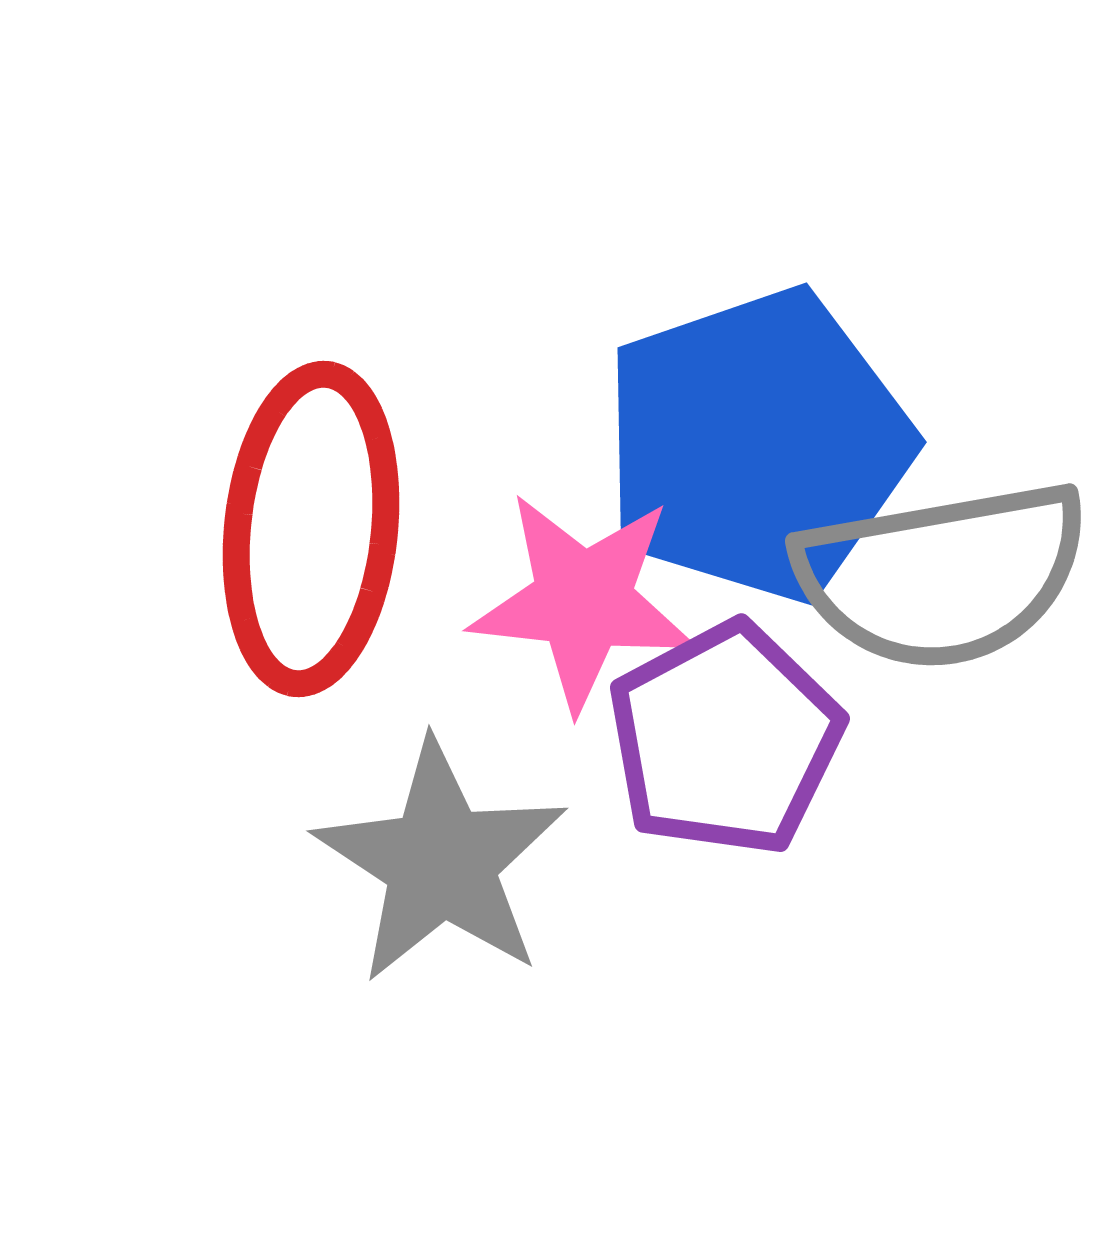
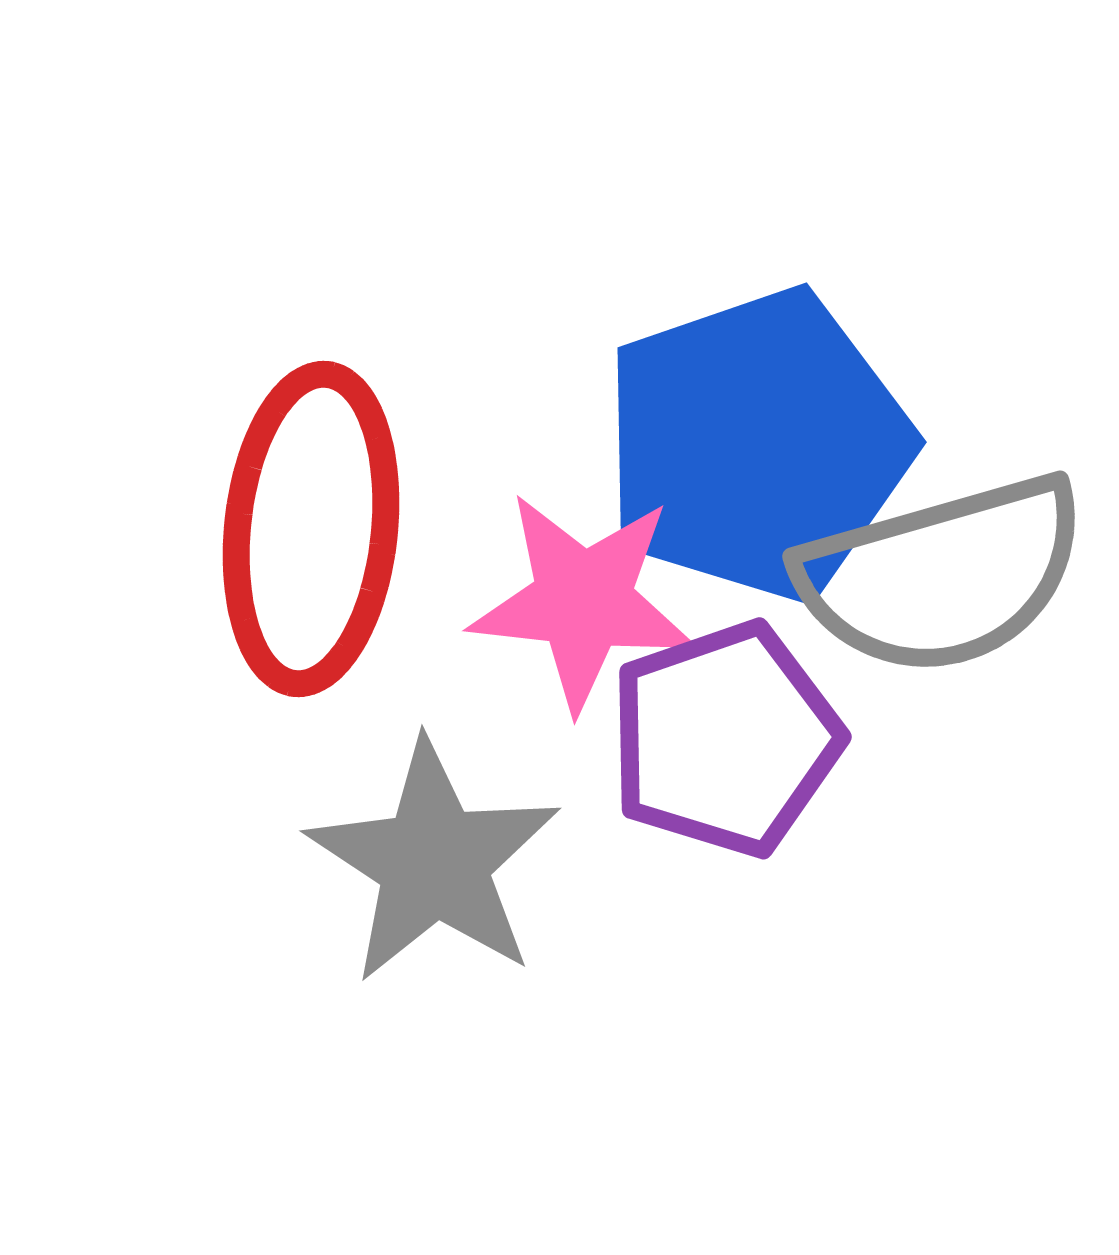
gray semicircle: rotated 6 degrees counterclockwise
purple pentagon: rotated 9 degrees clockwise
gray star: moved 7 px left
